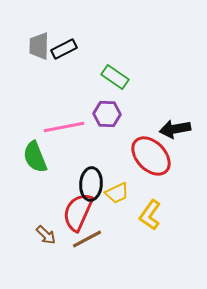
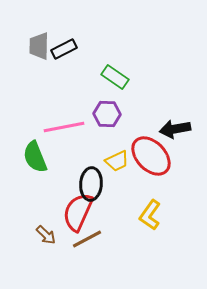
yellow trapezoid: moved 32 px up
